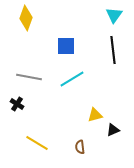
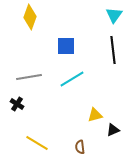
yellow diamond: moved 4 px right, 1 px up
gray line: rotated 20 degrees counterclockwise
